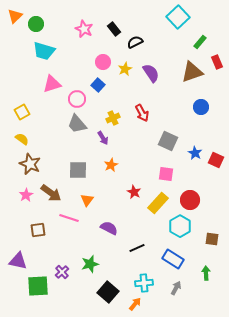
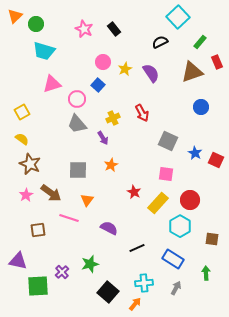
black semicircle at (135, 42): moved 25 px right
